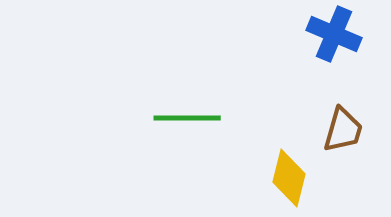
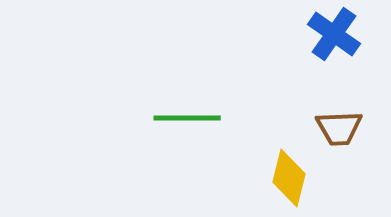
blue cross: rotated 12 degrees clockwise
brown trapezoid: moved 4 px left, 2 px up; rotated 72 degrees clockwise
